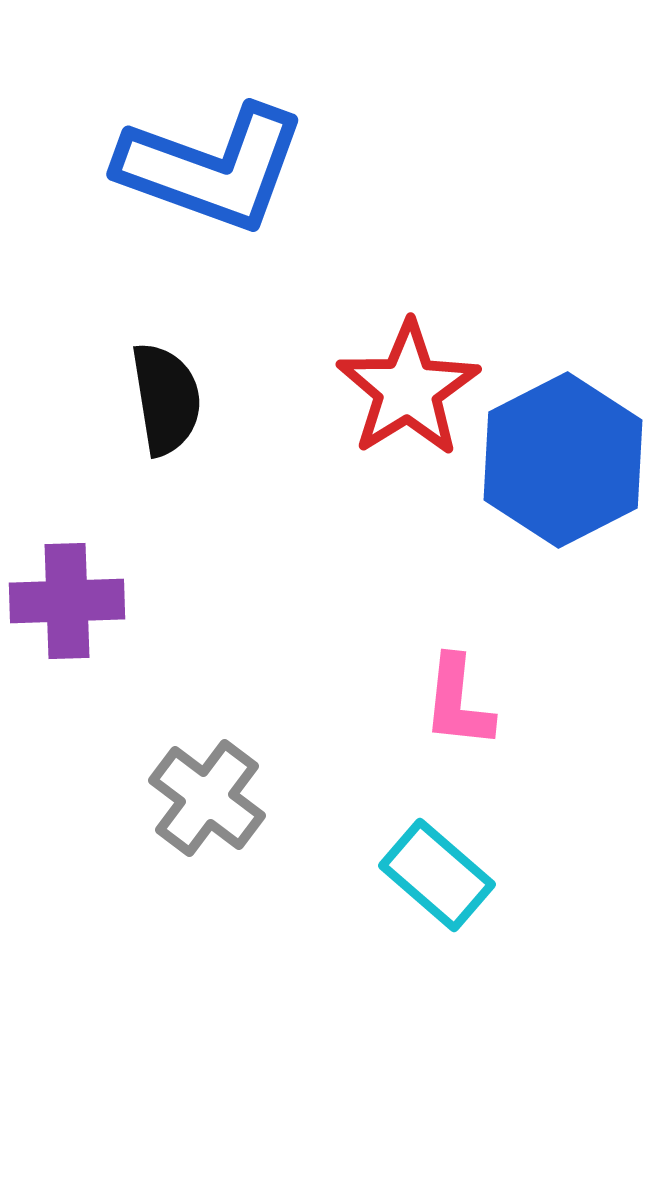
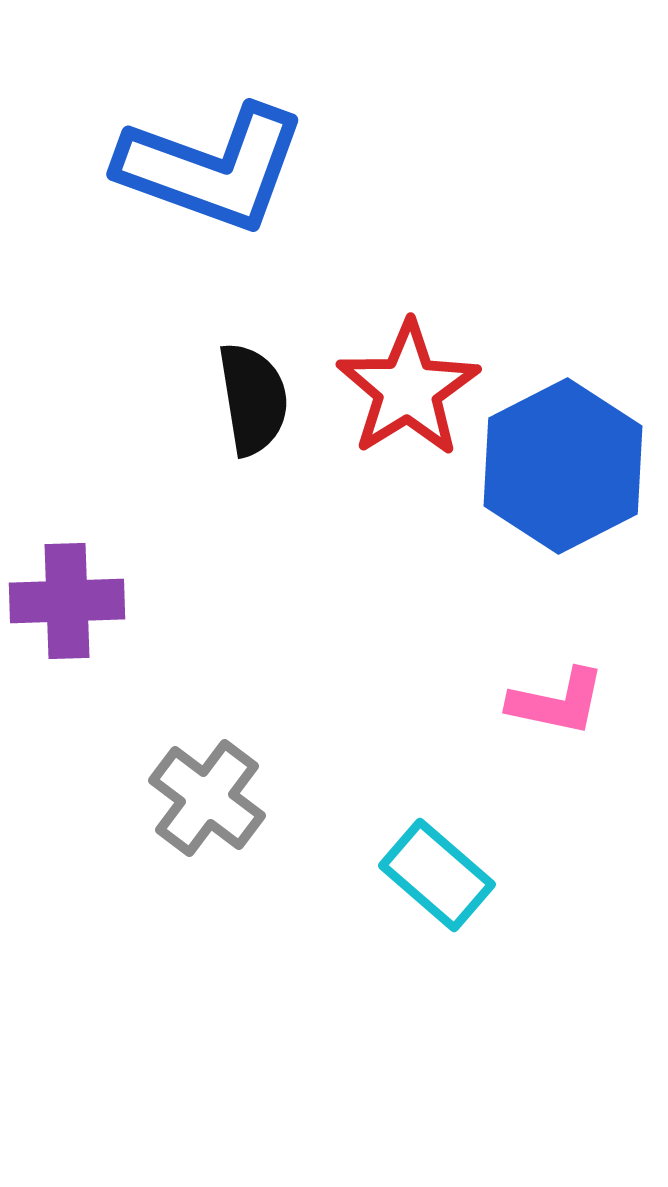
black semicircle: moved 87 px right
blue hexagon: moved 6 px down
pink L-shape: moved 99 px right; rotated 84 degrees counterclockwise
